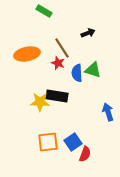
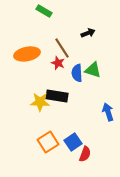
orange square: rotated 25 degrees counterclockwise
